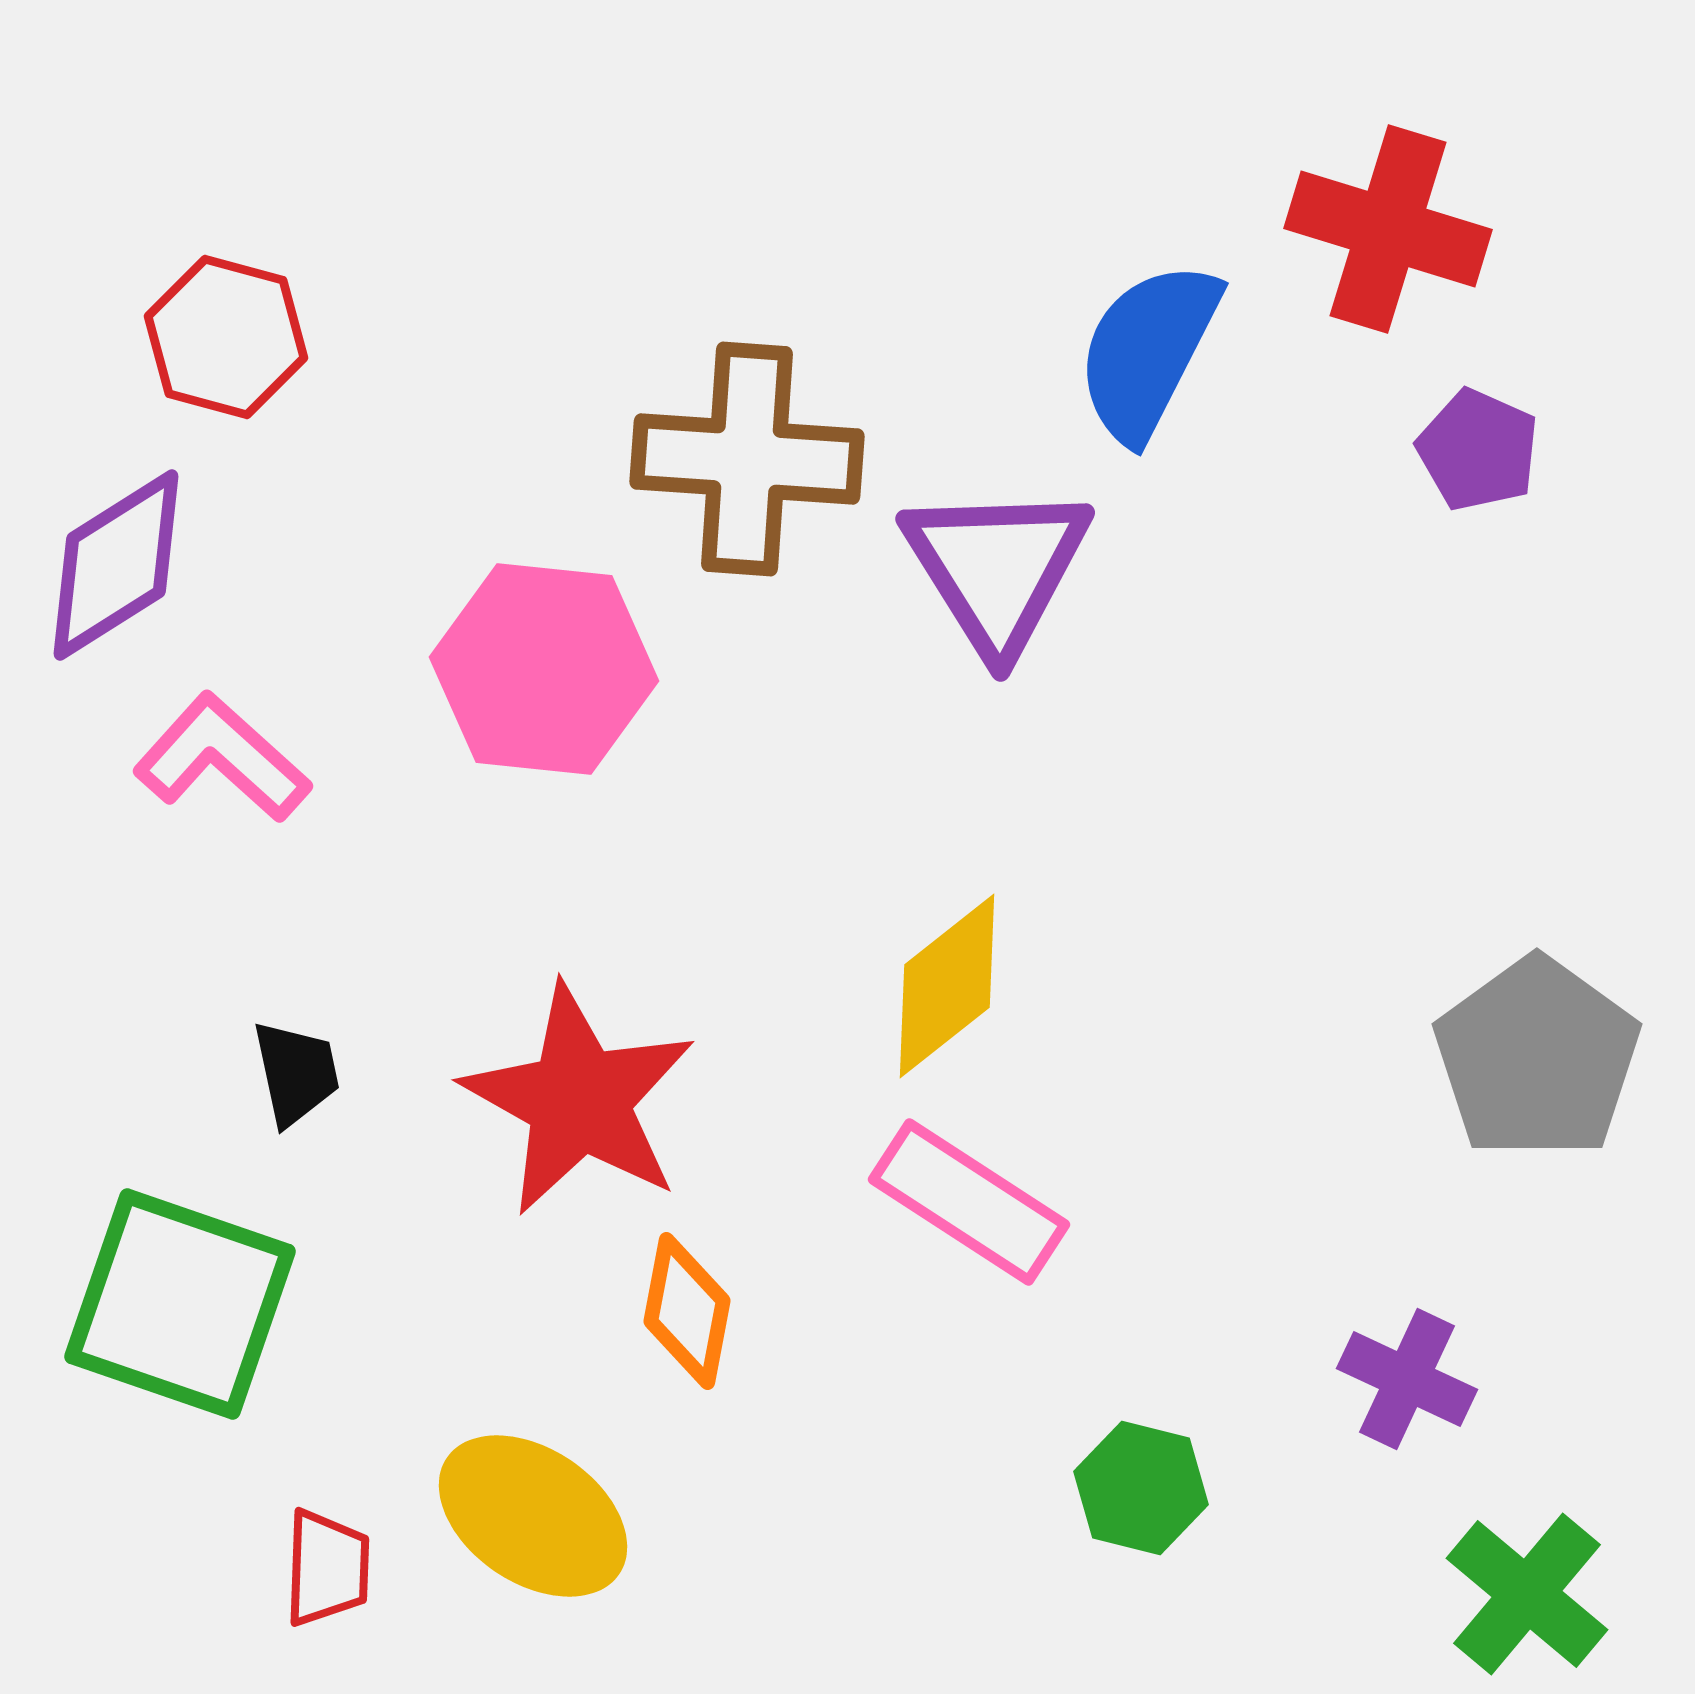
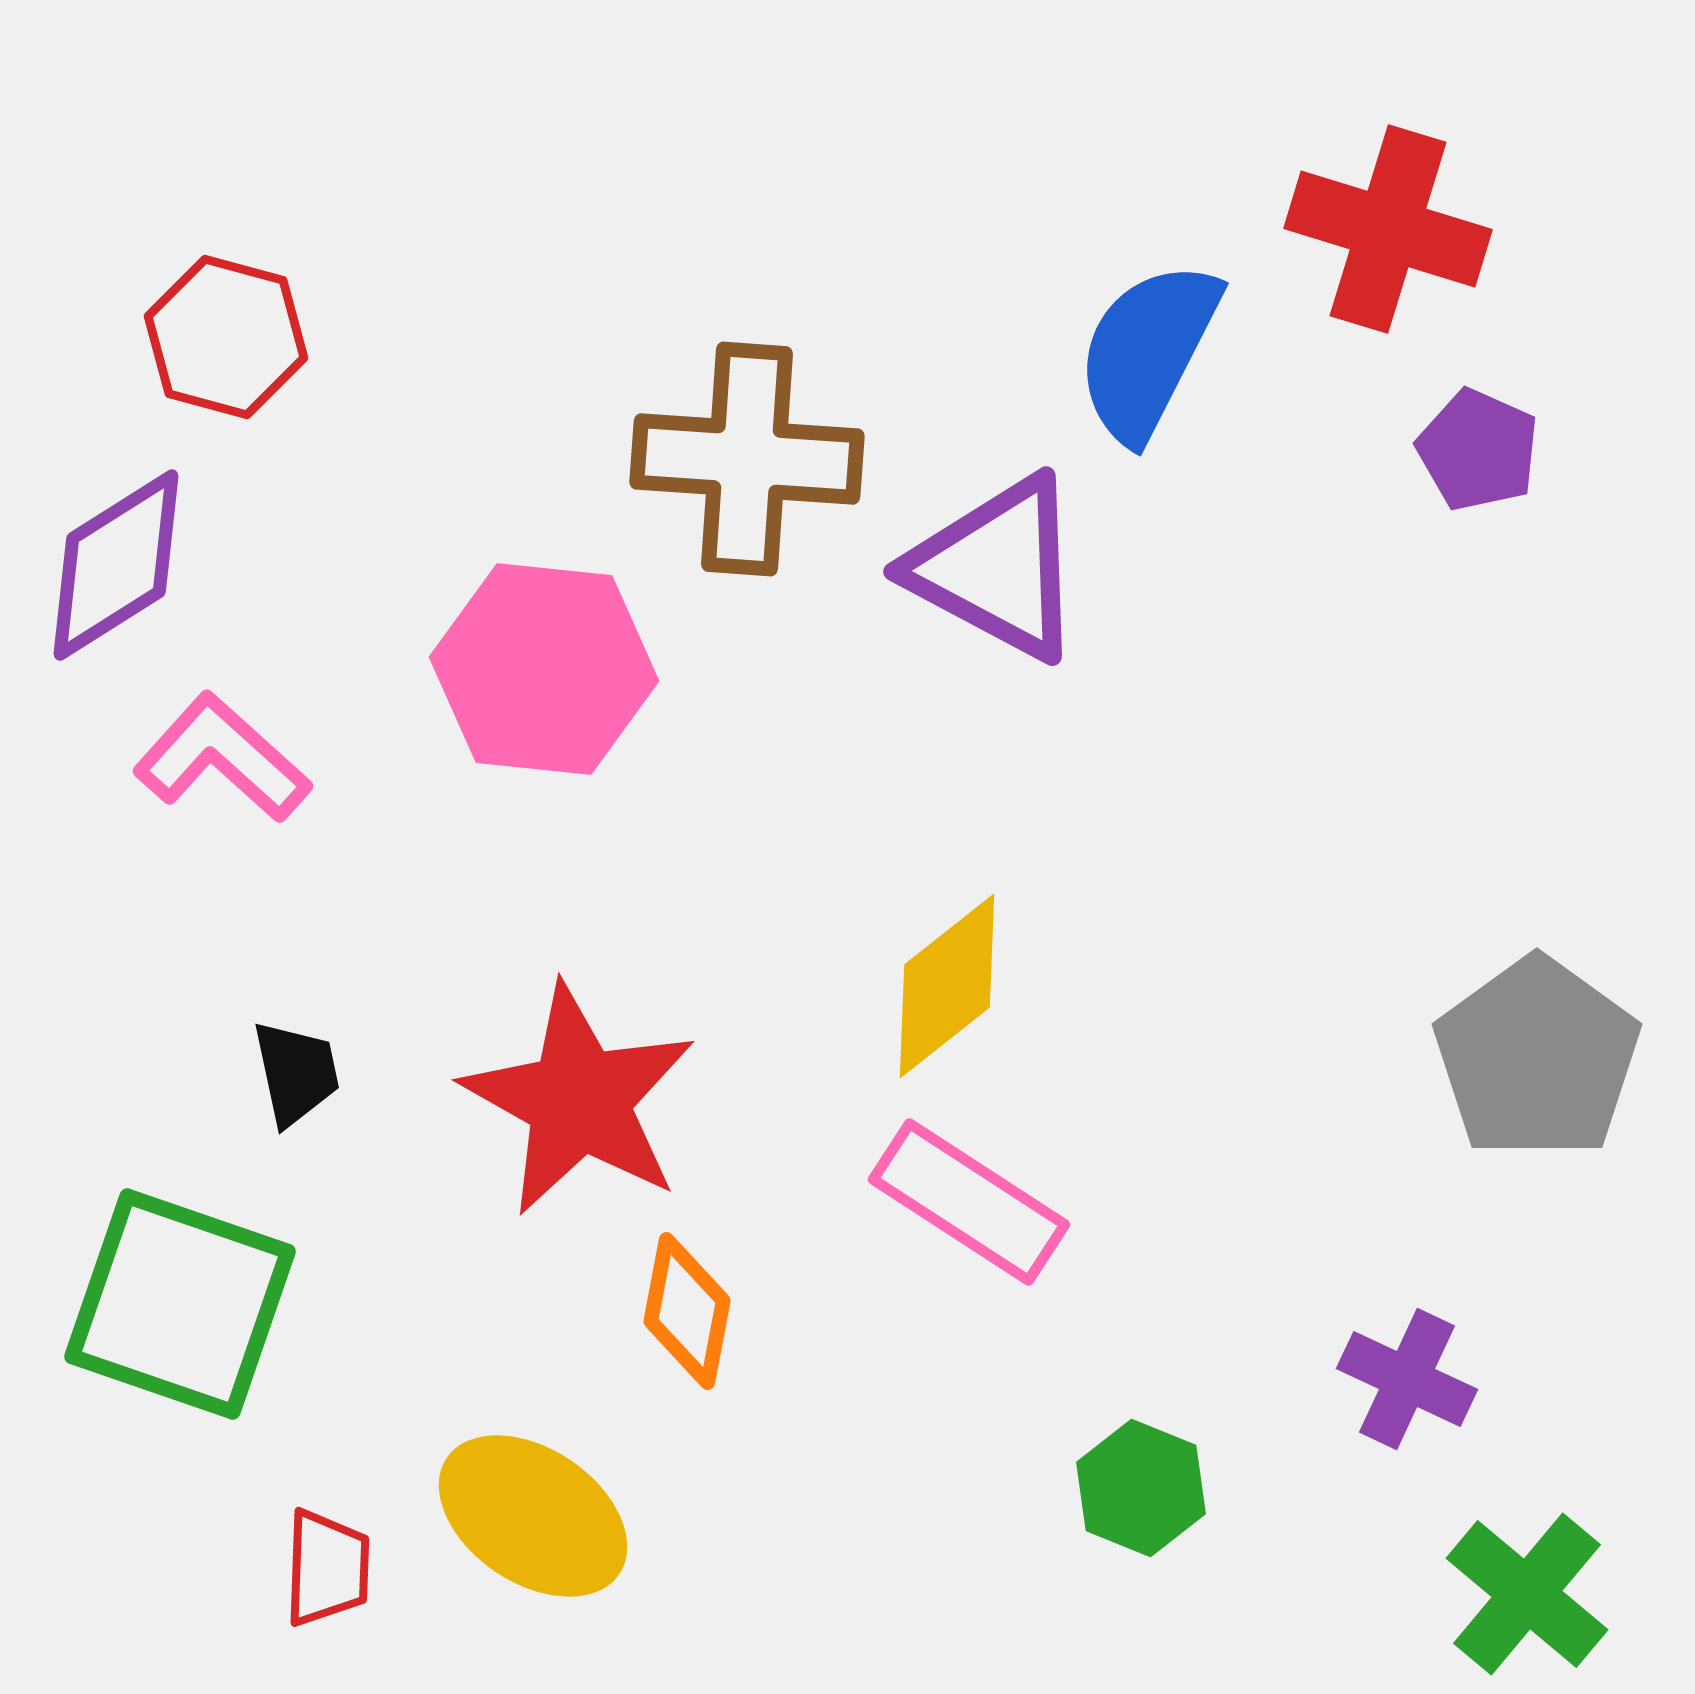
purple triangle: rotated 30 degrees counterclockwise
green hexagon: rotated 8 degrees clockwise
